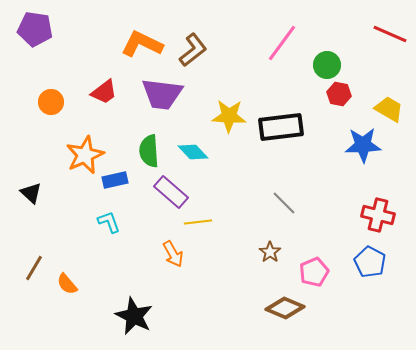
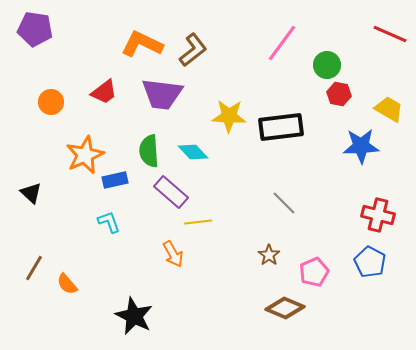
blue star: moved 2 px left, 1 px down
brown star: moved 1 px left, 3 px down
